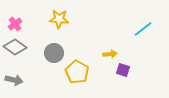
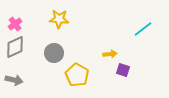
gray diamond: rotated 60 degrees counterclockwise
yellow pentagon: moved 3 px down
